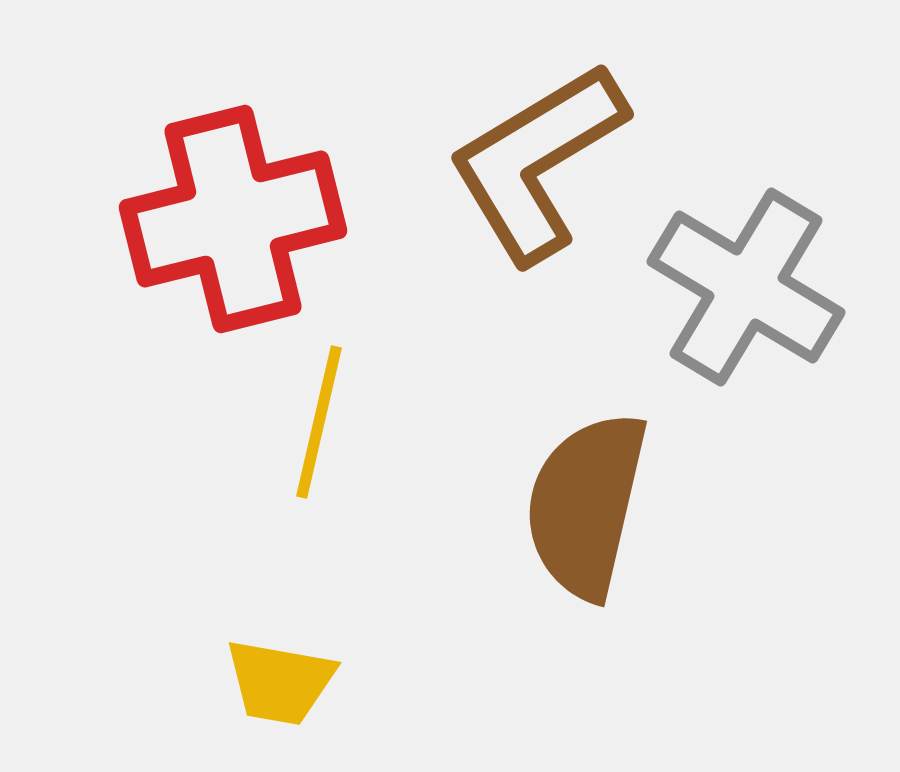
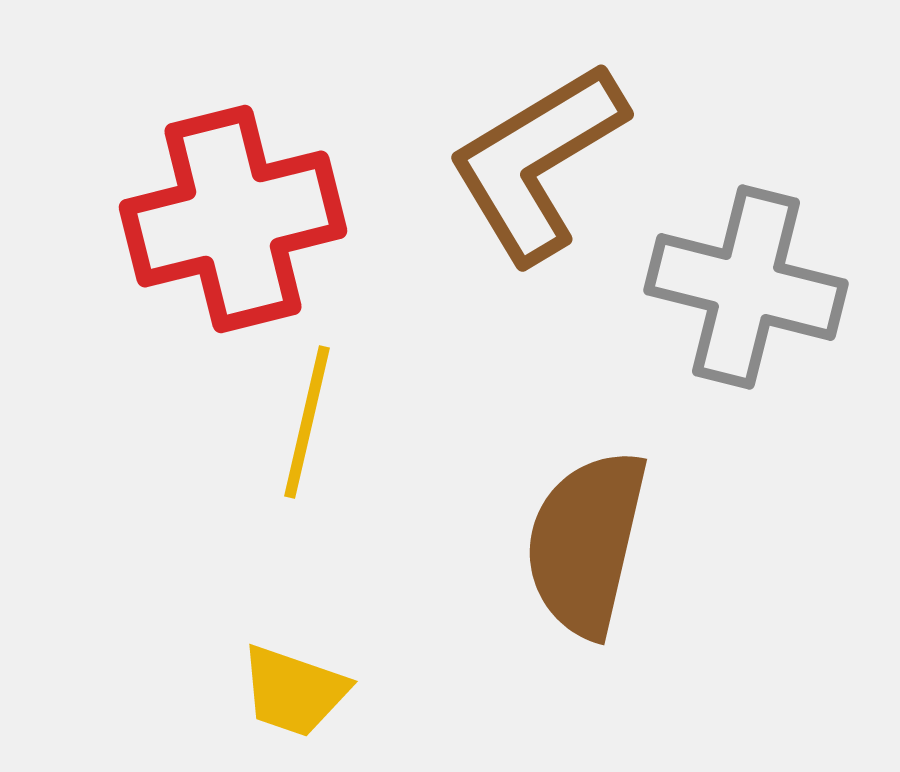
gray cross: rotated 17 degrees counterclockwise
yellow line: moved 12 px left
brown semicircle: moved 38 px down
yellow trapezoid: moved 14 px right, 9 px down; rotated 9 degrees clockwise
